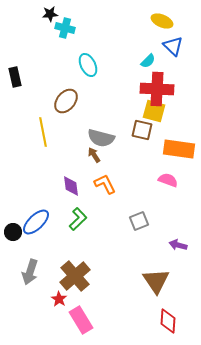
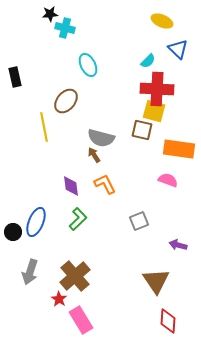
blue triangle: moved 5 px right, 3 px down
yellow line: moved 1 px right, 5 px up
blue ellipse: rotated 24 degrees counterclockwise
